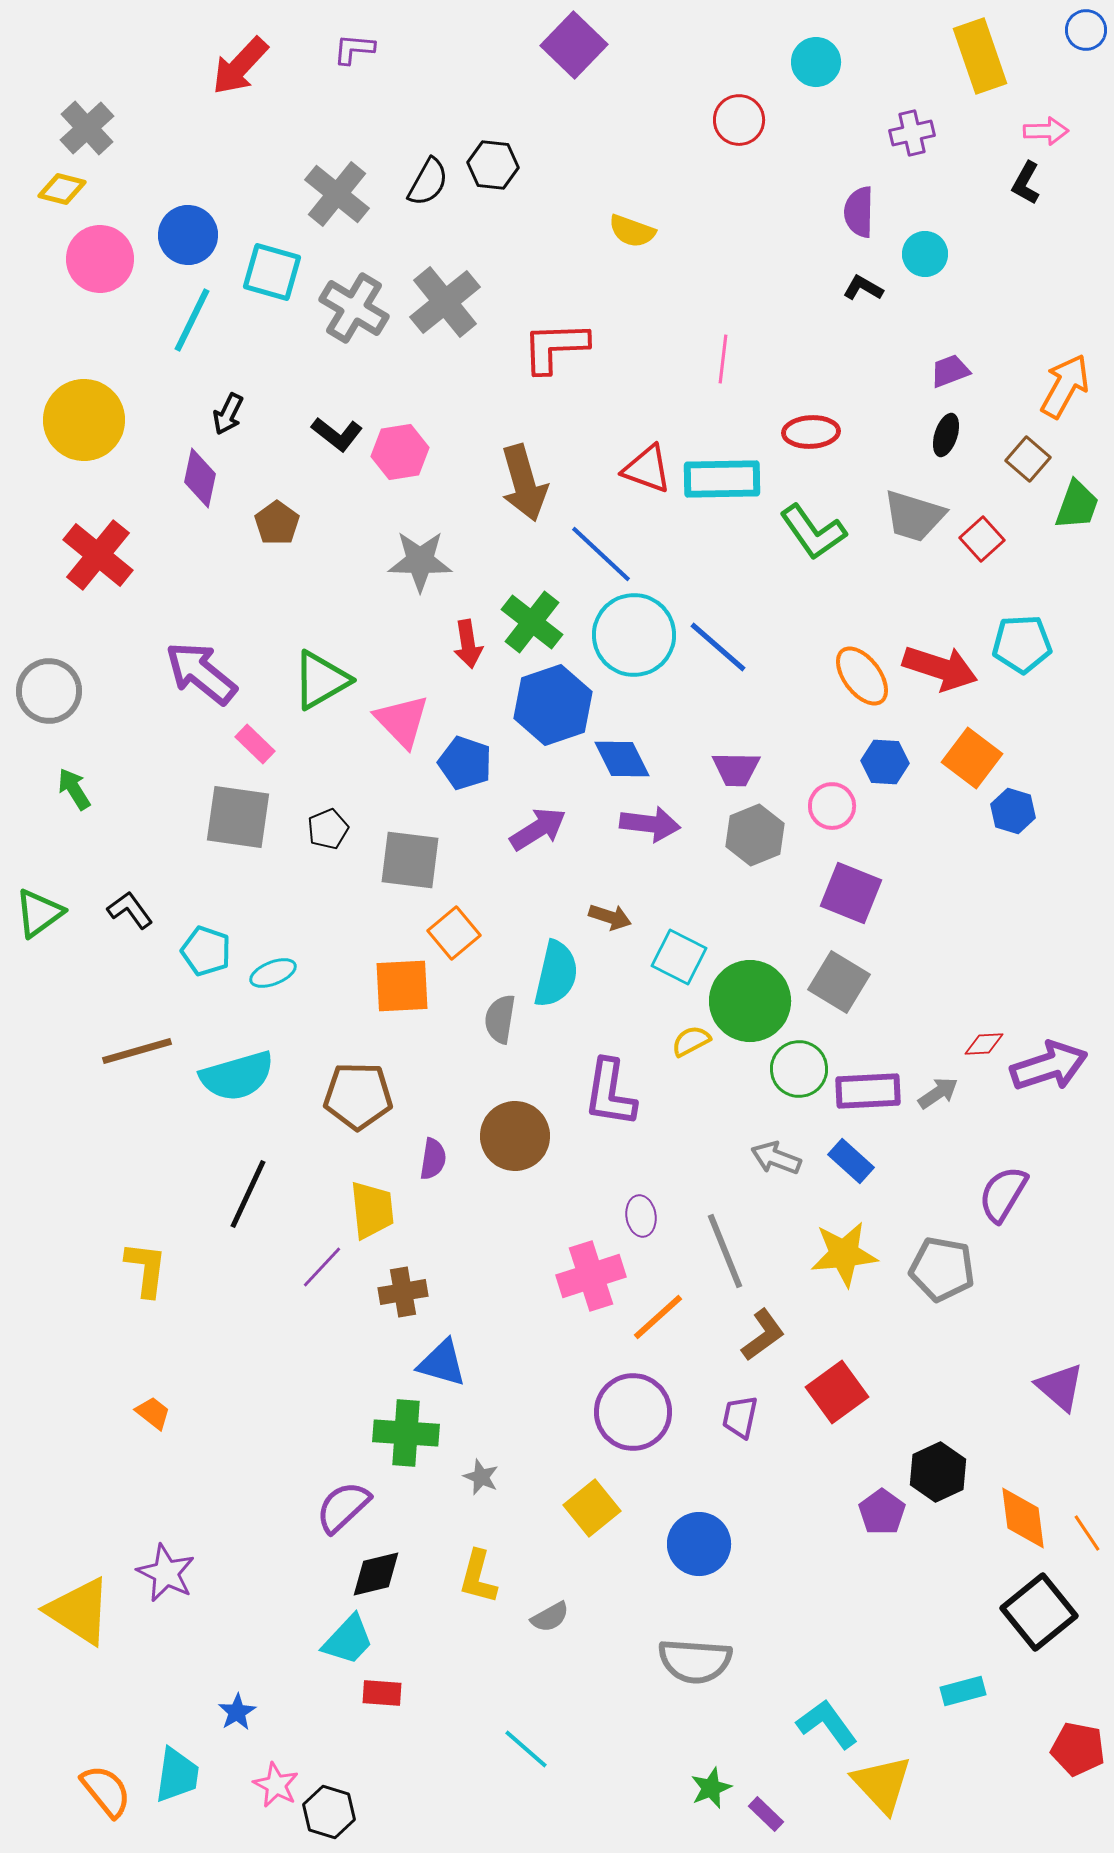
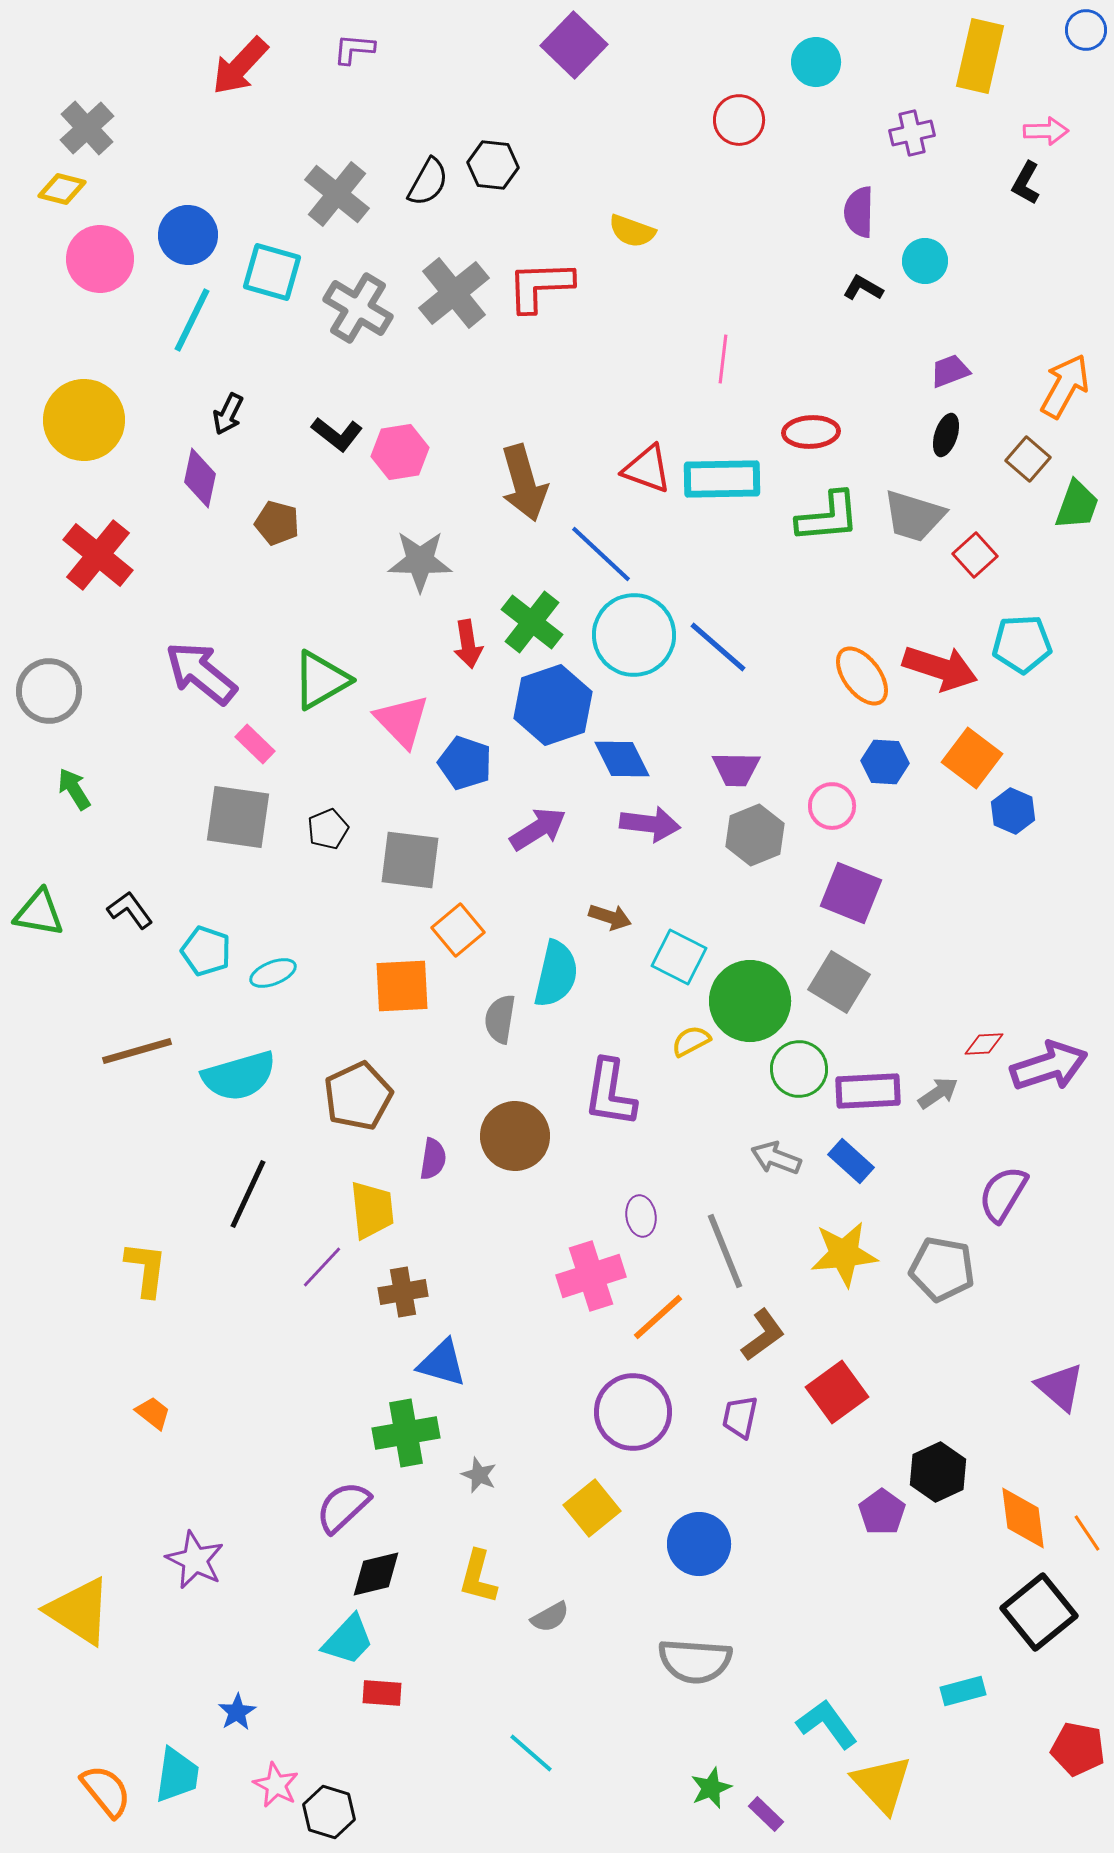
yellow rectangle at (980, 56): rotated 32 degrees clockwise
cyan circle at (925, 254): moved 7 px down
gray cross at (445, 302): moved 9 px right, 9 px up
gray cross at (354, 308): moved 4 px right
red L-shape at (555, 347): moved 15 px left, 61 px up
brown pentagon at (277, 523): rotated 21 degrees counterclockwise
green L-shape at (813, 532): moved 15 px right, 15 px up; rotated 60 degrees counterclockwise
red square at (982, 539): moved 7 px left, 16 px down
blue hexagon at (1013, 811): rotated 6 degrees clockwise
green triangle at (39, 913): rotated 46 degrees clockwise
orange square at (454, 933): moved 4 px right, 3 px up
cyan semicircle at (237, 1076): moved 2 px right
brown pentagon at (358, 1096): rotated 26 degrees counterclockwise
green cross at (406, 1433): rotated 14 degrees counterclockwise
gray star at (481, 1477): moved 2 px left, 2 px up
purple star at (166, 1573): moved 29 px right, 13 px up
cyan line at (526, 1749): moved 5 px right, 4 px down
